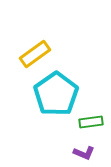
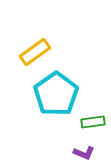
yellow rectangle: moved 2 px up
green rectangle: moved 2 px right
